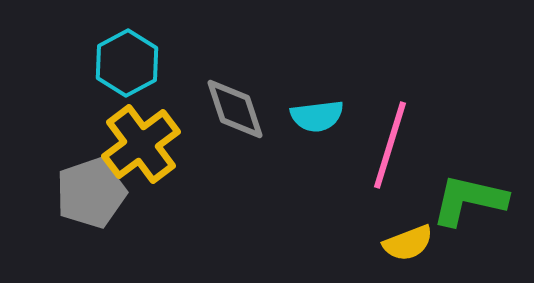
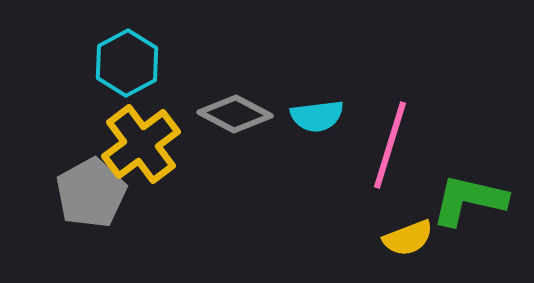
gray diamond: moved 5 px down; rotated 44 degrees counterclockwise
gray pentagon: rotated 10 degrees counterclockwise
yellow semicircle: moved 5 px up
